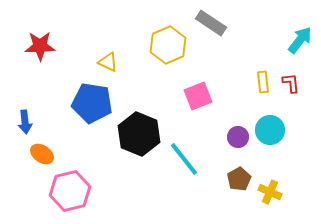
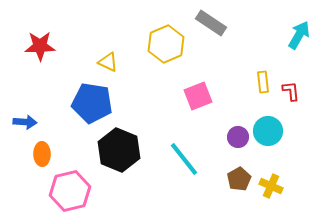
cyan arrow: moved 1 px left, 5 px up; rotated 8 degrees counterclockwise
yellow hexagon: moved 2 px left, 1 px up
red L-shape: moved 8 px down
blue arrow: rotated 80 degrees counterclockwise
cyan circle: moved 2 px left, 1 px down
black hexagon: moved 20 px left, 16 px down
orange ellipse: rotated 55 degrees clockwise
yellow cross: moved 1 px right, 6 px up
